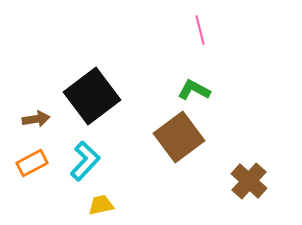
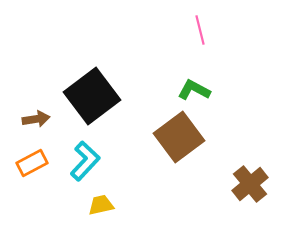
brown cross: moved 1 px right, 3 px down; rotated 9 degrees clockwise
